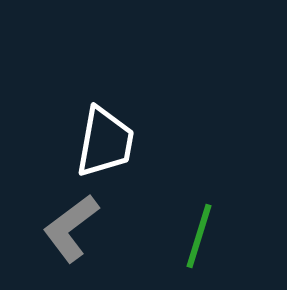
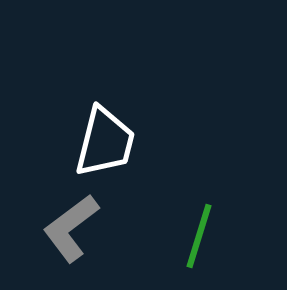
white trapezoid: rotated 4 degrees clockwise
